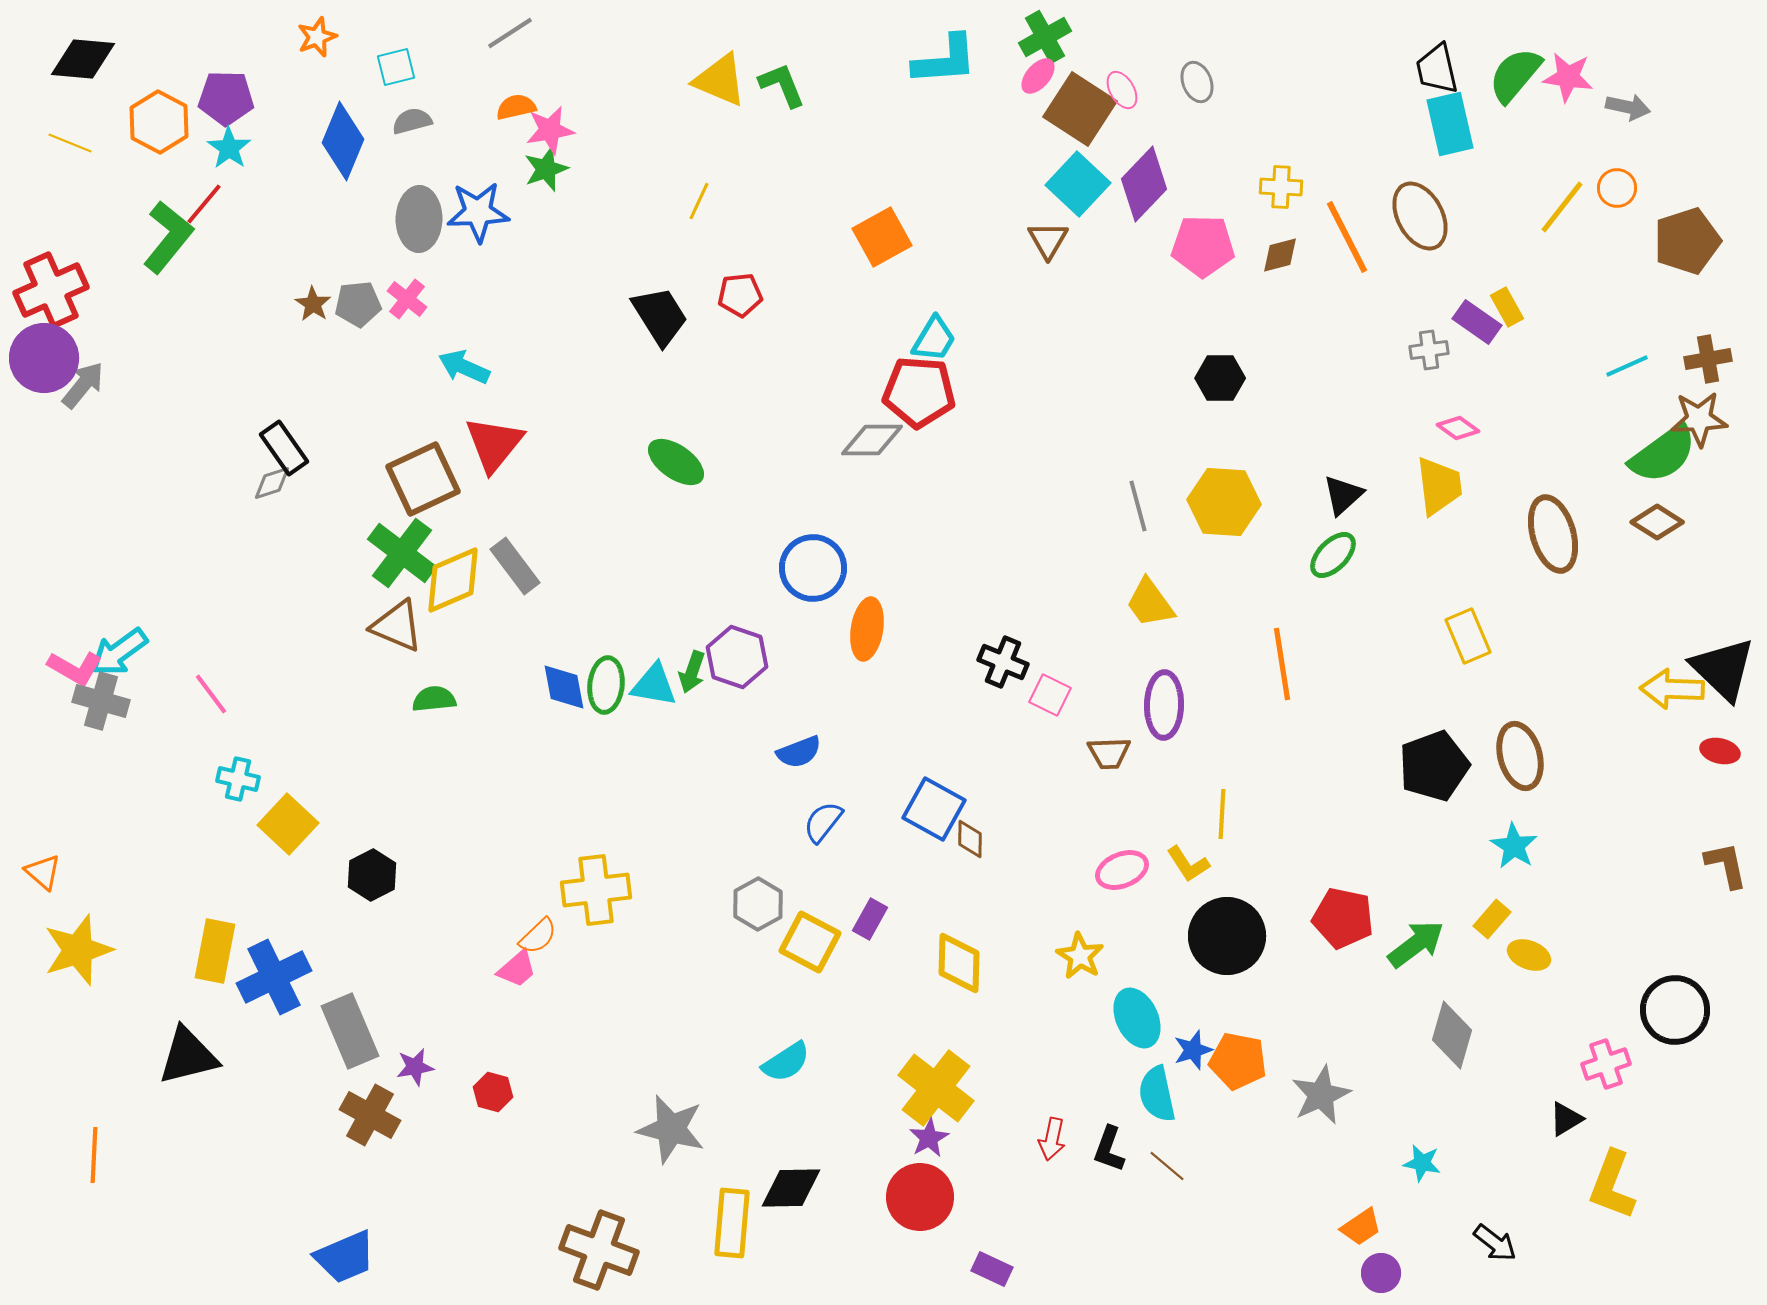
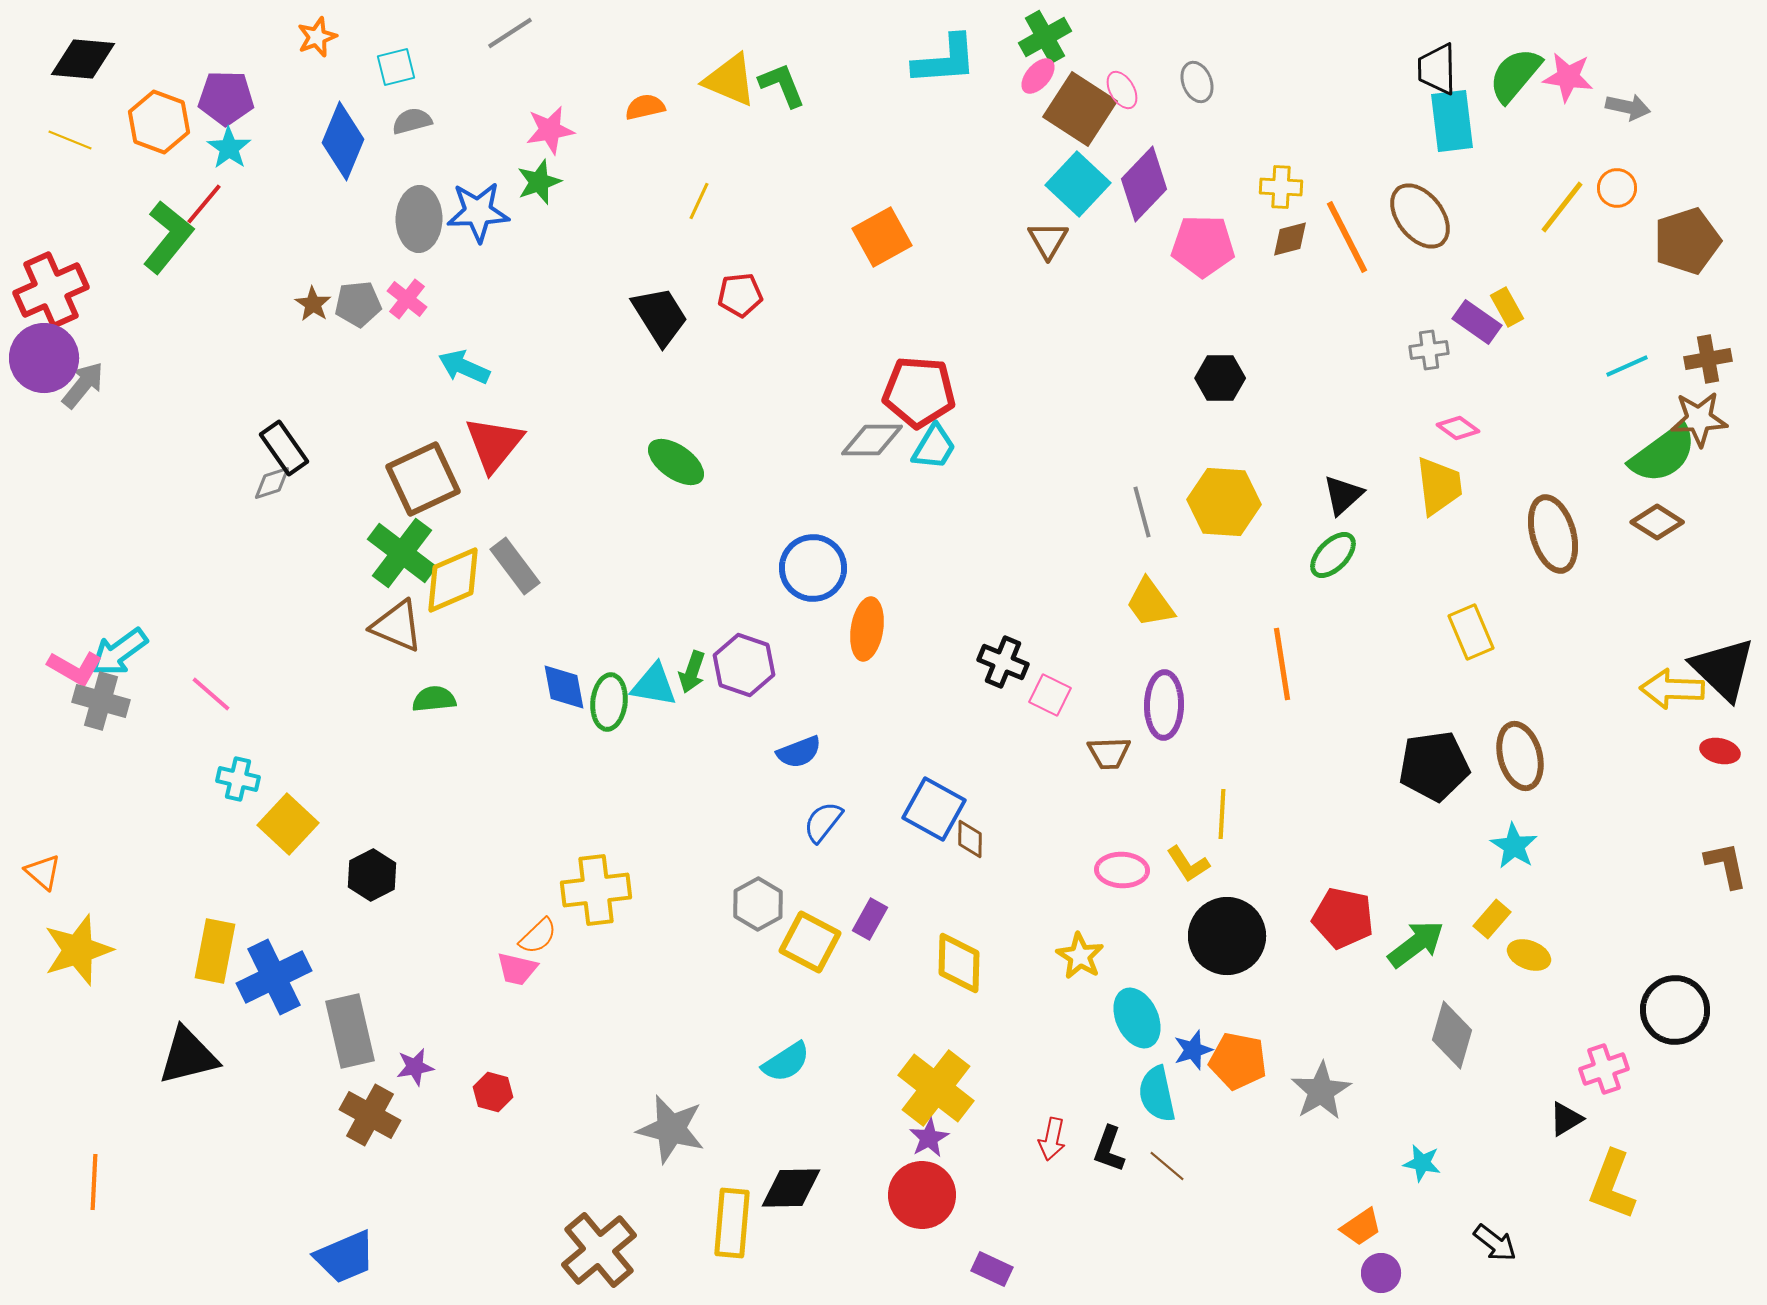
black trapezoid at (1437, 69): rotated 12 degrees clockwise
yellow triangle at (720, 80): moved 10 px right
orange semicircle at (516, 107): moved 129 px right
orange hexagon at (159, 122): rotated 8 degrees counterclockwise
cyan rectangle at (1450, 124): moved 2 px right, 3 px up; rotated 6 degrees clockwise
yellow line at (70, 143): moved 3 px up
green star at (546, 169): moved 7 px left, 13 px down
brown ellipse at (1420, 216): rotated 10 degrees counterclockwise
brown diamond at (1280, 255): moved 10 px right, 16 px up
cyan trapezoid at (934, 339): moved 108 px down
gray line at (1138, 506): moved 4 px right, 6 px down
yellow rectangle at (1468, 636): moved 3 px right, 4 px up
purple hexagon at (737, 657): moved 7 px right, 8 px down
green ellipse at (606, 685): moved 3 px right, 17 px down
pink line at (211, 694): rotated 12 degrees counterclockwise
black pentagon at (1434, 766): rotated 12 degrees clockwise
pink ellipse at (1122, 870): rotated 24 degrees clockwise
pink trapezoid at (517, 969): rotated 54 degrees clockwise
gray rectangle at (350, 1031): rotated 10 degrees clockwise
pink cross at (1606, 1064): moved 2 px left, 5 px down
gray star at (1321, 1095): moved 4 px up; rotated 6 degrees counterclockwise
orange line at (94, 1155): moved 27 px down
red circle at (920, 1197): moved 2 px right, 2 px up
brown cross at (599, 1250): rotated 30 degrees clockwise
